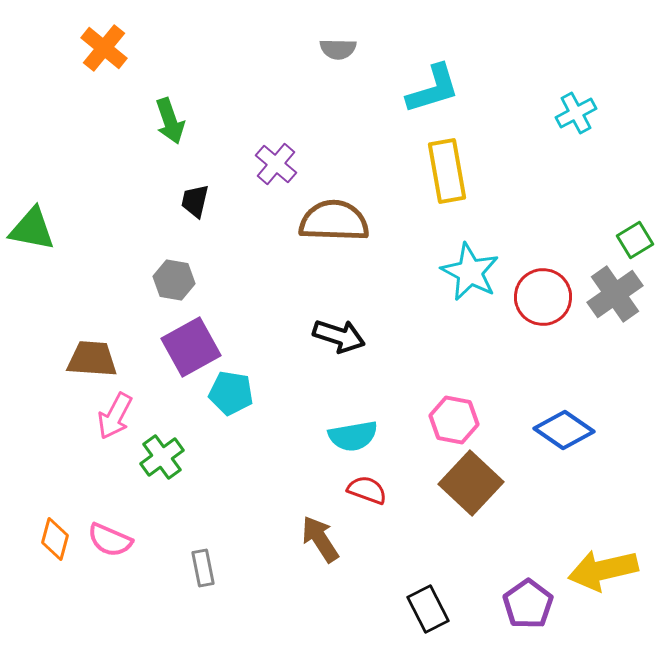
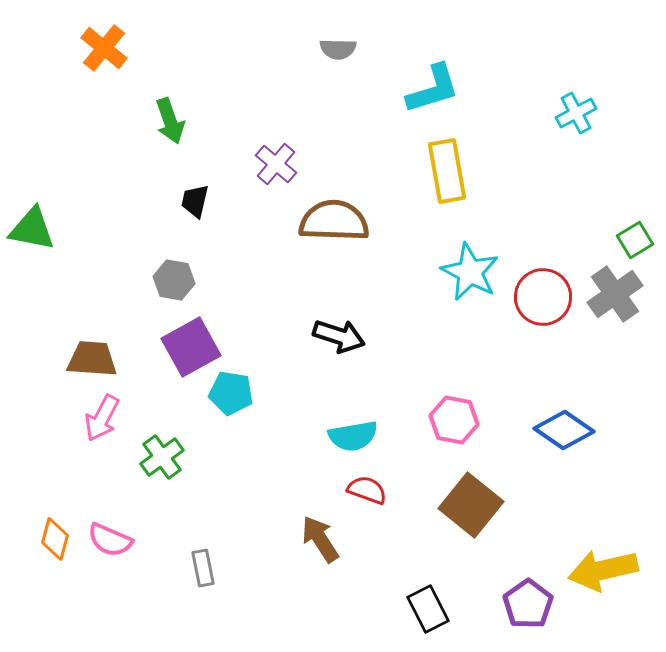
pink arrow: moved 13 px left, 2 px down
brown square: moved 22 px down; rotated 4 degrees counterclockwise
